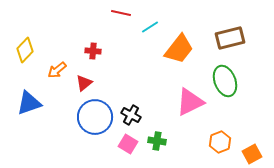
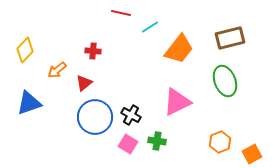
pink triangle: moved 13 px left
